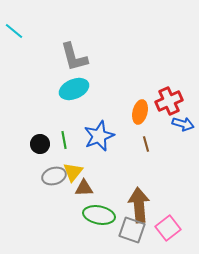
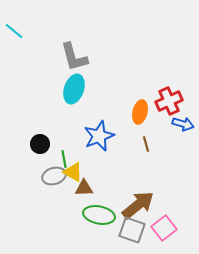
cyan ellipse: rotated 48 degrees counterclockwise
green line: moved 19 px down
yellow triangle: rotated 40 degrees counterclockwise
brown arrow: moved 1 px left; rotated 56 degrees clockwise
pink square: moved 4 px left
